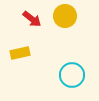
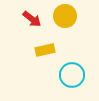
yellow rectangle: moved 25 px right, 3 px up
